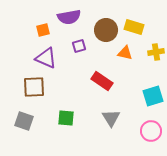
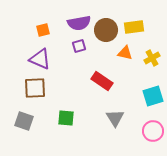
purple semicircle: moved 10 px right, 6 px down
yellow rectangle: rotated 24 degrees counterclockwise
yellow cross: moved 4 px left, 6 px down; rotated 21 degrees counterclockwise
purple triangle: moved 6 px left, 1 px down
brown square: moved 1 px right, 1 px down
gray triangle: moved 4 px right
pink circle: moved 2 px right
